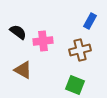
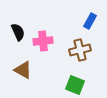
black semicircle: rotated 30 degrees clockwise
